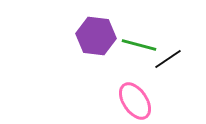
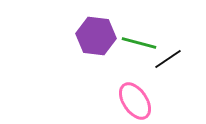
green line: moved 2 px up
